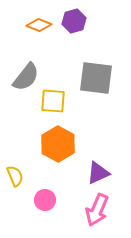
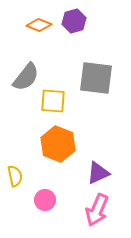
orange hexagon: rotated 8 degrees counterclockwise
yellow semicircle: rotated 10 degrees clockwise
